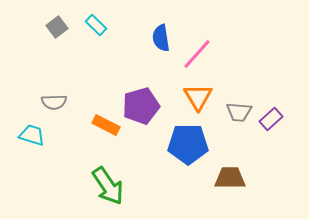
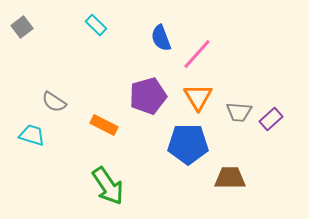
gray square: moved 35 px left
blue semicircle: rotated 12 degrees counterclockwise
gray semicircle: rotated 35 degrees clockwise
purple pentagon: moved 7 px right, 10 px up
orange rectangle: moved 2 px left
